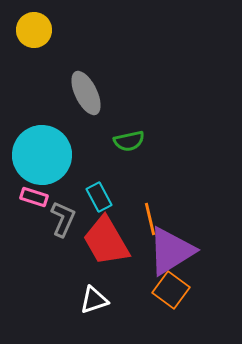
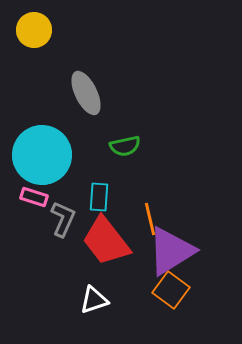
green semicircle: moved 4 px left, 5 px down
cyan rectangle: rotated 32 degrees clockwise
red trapezoid: rotated 8 degrees counterclockwise
